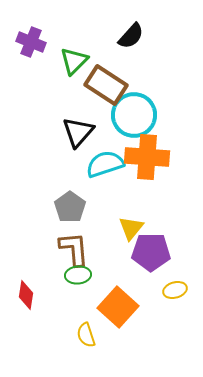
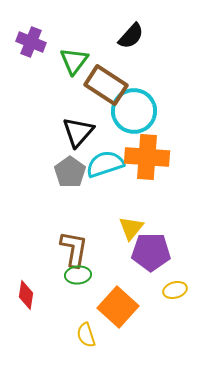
green triangle: rotated 8 degrees counterclockwise
cyan circle: moved 4 px up
gray pentagon: moved 35 px up
brown L-shape: rotated 15 degrees clockwise
